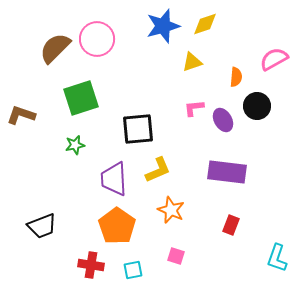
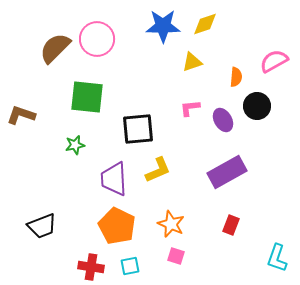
blue star: rotated 16 degrees clockwise
pink semicircle: moved 2 px down
green square: moved 6 px right, 1 px up; rotated 24 degrees clockwise
pink L-shape: moved 4 px left
purple rectangle: rotated 36 degrees counterclockwise
orange star: moved 14 px down
orange pentagon: rotated 9 degrees counterclockwise
red cross: moved 2 px down
cyan square: moved 3 px left, 4 px up
